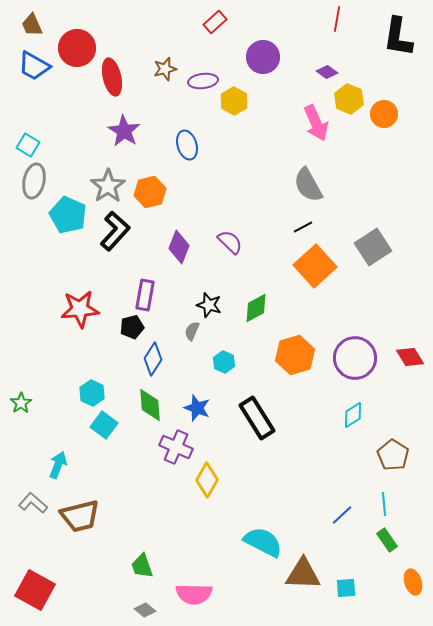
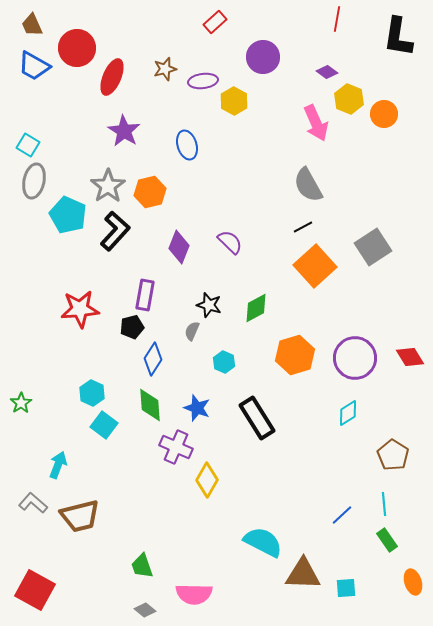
red ellipse at (112, 77): rotated 36 degrees clockwise
cyan diamond at (353, 415): moved 5 px left, 2 px up
